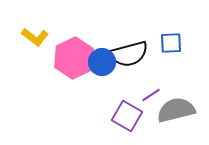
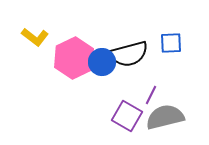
purple line: rotated 30 degrees counterclockwise
gray semicircle: moved 11 px left, 7 px down
